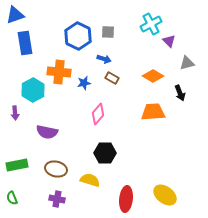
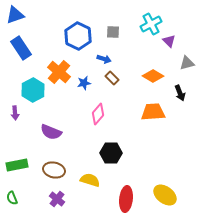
gray square: moved 5 px right
blue rectangle: moved 4 px left, 5 px down; rotated 25 degrees counterclockwise
orange cross: rotated 35 degrees clockwise
brown rectangle: rotated 16 degrees clockwise
purple semicircle: moved 4 px right; rotated 10 degrees clockwise
black hexagon: moved 6 px right
brown ellipse: moved 2 px left, 1 px down
purple cross: rotated 28 degrees clockwise
